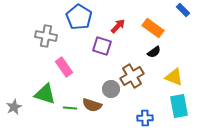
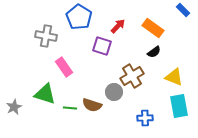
gray circle: moved 3 px right, 3 px down
